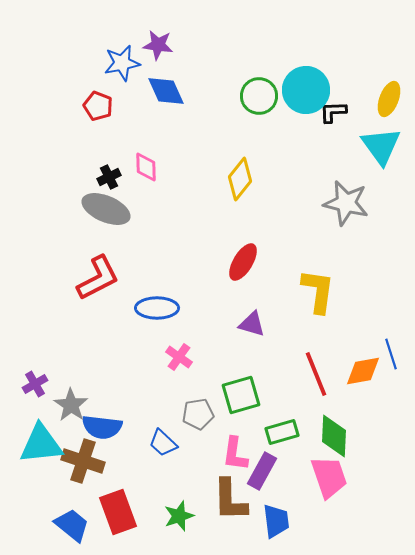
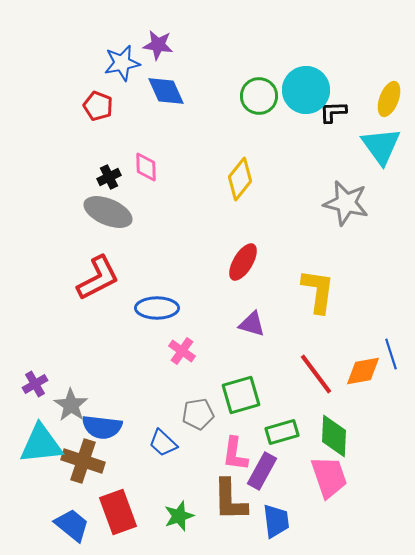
gray ellipse at (106, 209): moved 2 px right, 3 px down
pink cross at (179, 357): moved 3 px right, 6 px up
red line at (316, 374): rotated 15 degrees counterclockwise
